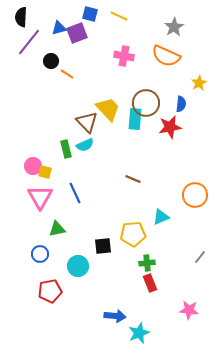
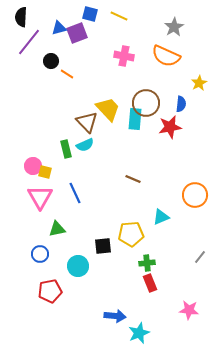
yellow pentagon: moved 2 px left
